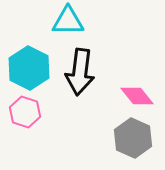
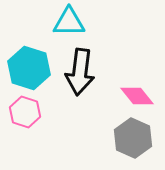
cyan triangle: moved 1 px right, 1 px down
cyan hexagon: rotated 9 degrees counterclockwise
